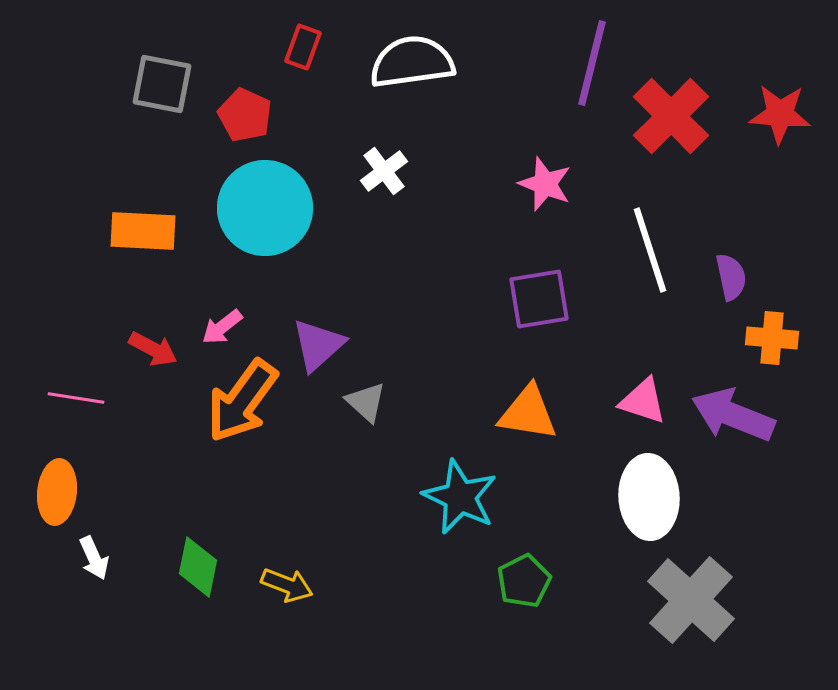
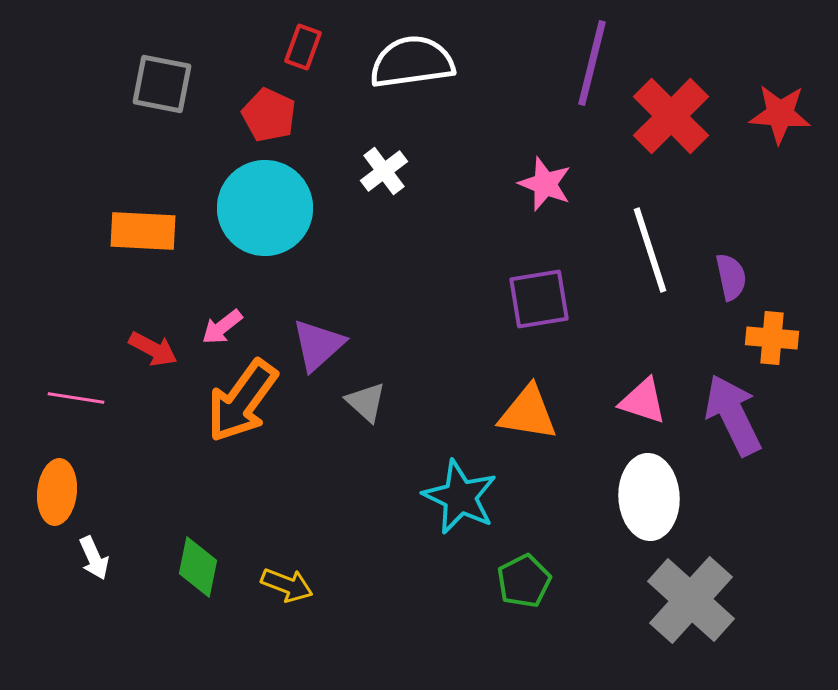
red pentagon: moved 24 px right
purple arrow: rotated 42 degrees clockwise
